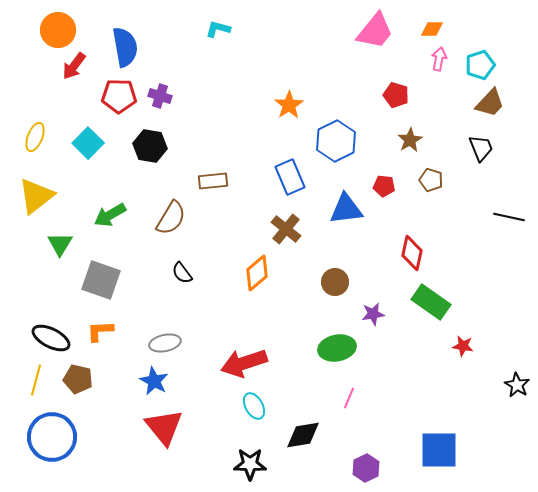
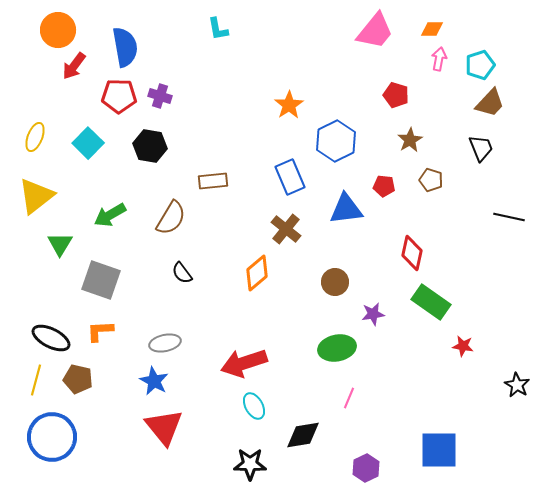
cyan L-shape at (218, 29): rotated 115 degrees counterclockwise
